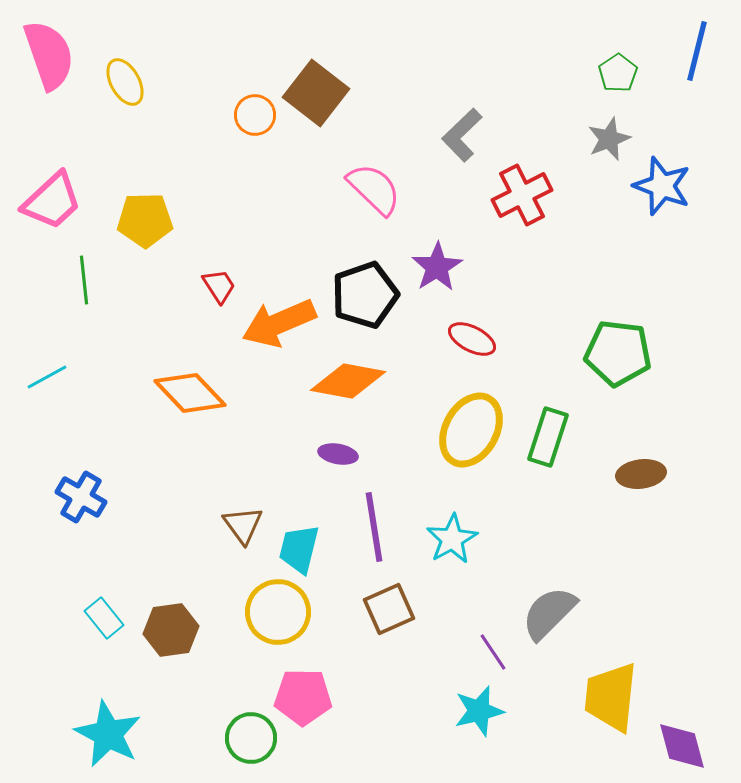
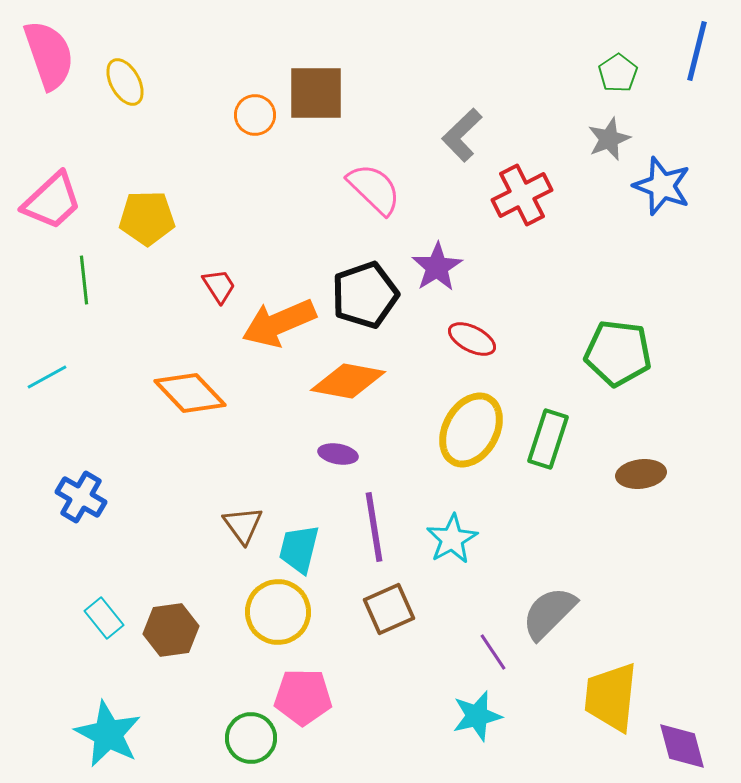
brown square at (316, 93): rotated 38 degrees counterclockwise
yellow pentagon at (145, 220): moved 2 px right, 2 px up
green rectangle at (548, 437): moved 2 px down
cyan star at (479, 711): moved 2 px left, 5 px down
